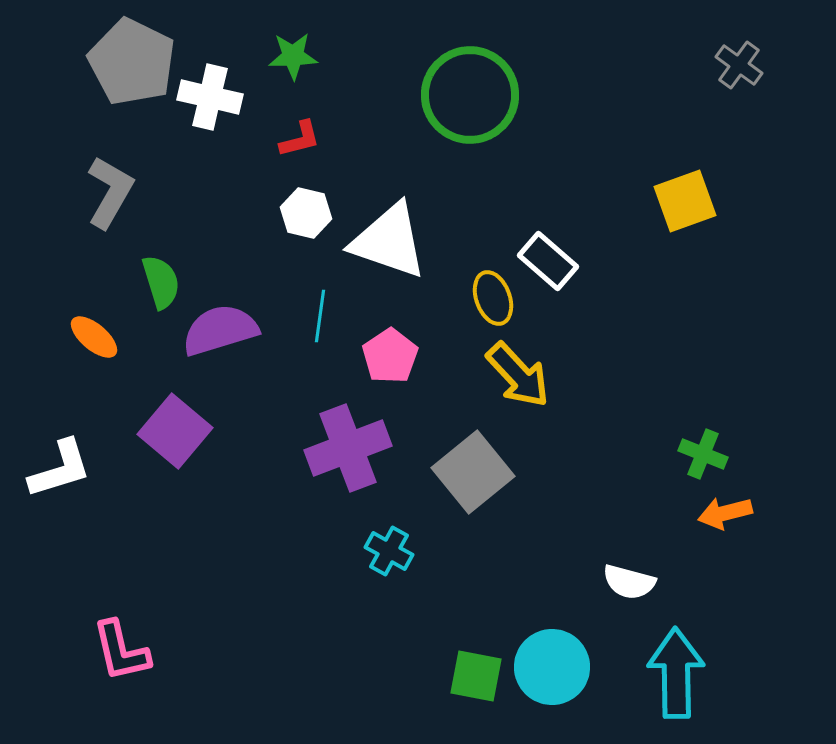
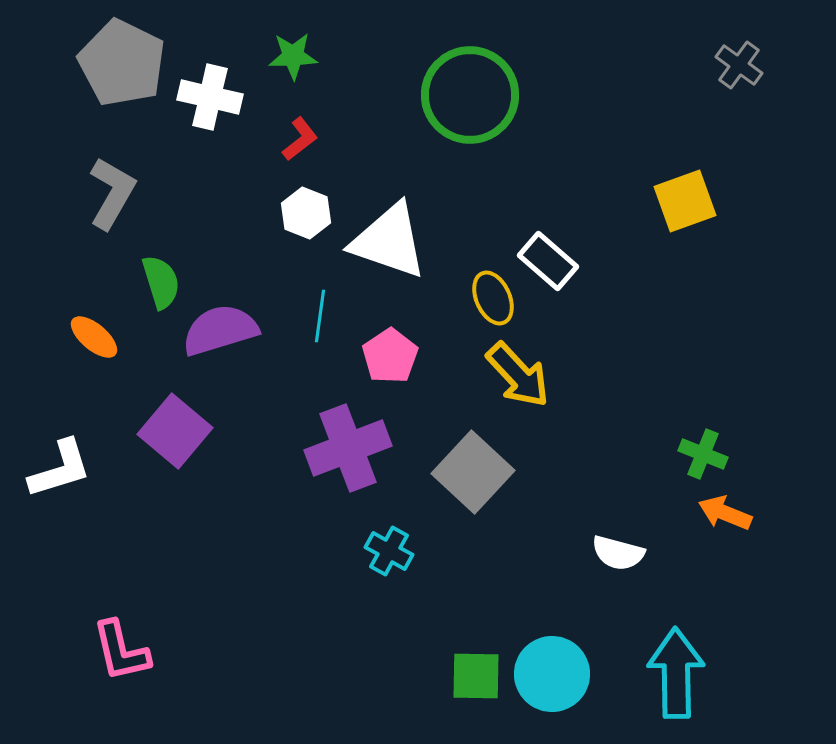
gray pentagon: moved 10 px left, 1 px down
red L-shape: rotated 24 degrees counterclockwise
gray L-shape: moved 2 px right, 1 px down
white hexagon: rotated 9 degrees clockwise
yellow ellipse: rotated 4 degrees counterclockwise
gray square: rotated 8 degrees counterclockwise
orange arrow: rotated 36 degrees clockwise
white semicircle: moved 11 px left, 29 px up
cyan circle: moved 7 px down
green square: rotated 10 degrees counterclockwise
